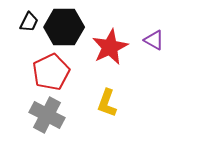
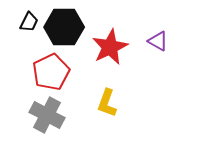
purple triangle: moved 4 px right, 1 px down
